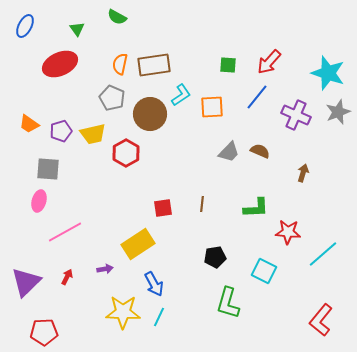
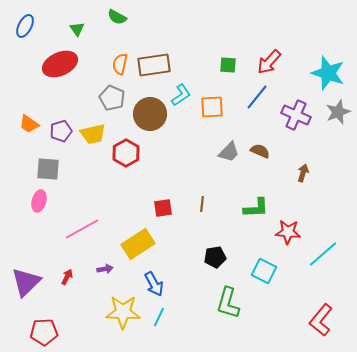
pink line at (65, 232): moved 17 px right, 3 px up
